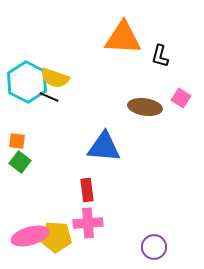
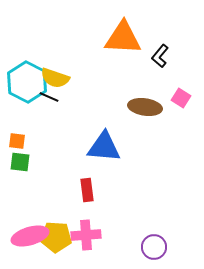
black L-shape: rotated 25 degrees clockwise
green square: rotated 30 degrees counterclockwise
pink cross: moved 2 px left, 12 px down
